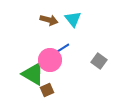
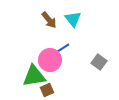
brown arrow: rotated 36 degrees clockwise
gray square: moved 1 px down
green triangle: moved 1 px right, 2 px down; rotated 40 degrees counterclockwise
